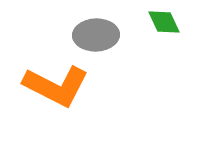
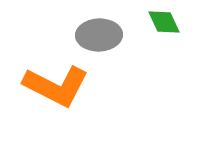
gray ellipse: moved 3 px right
